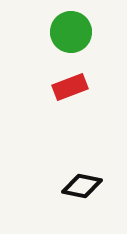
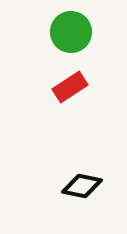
red rectangle: rotated 12 degrees counterclockwise
